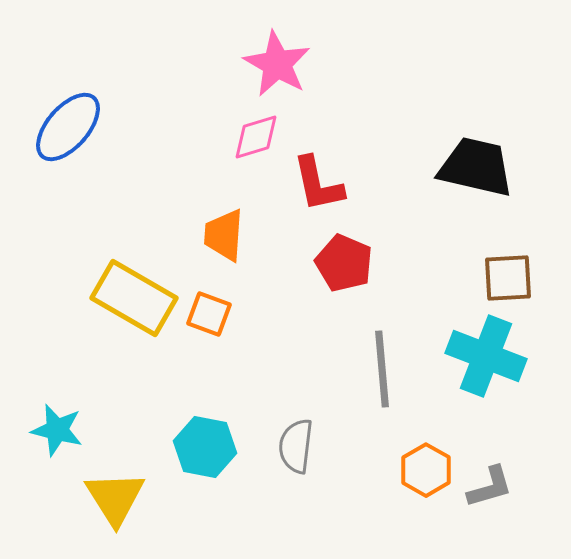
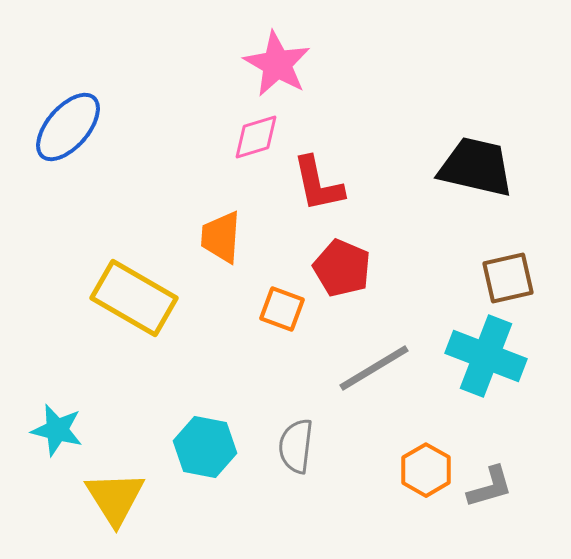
orange trapezoid: moved 3 px left, 2 px down
red pentagon: moved 2 px left, 5 px down
brown square: rotated 10 degrees counterclockwise
orange square: moved 73 px right, 5 px up
gray line: moved 8 px left, 1 px up; rotated 64 degrees clockwise
